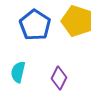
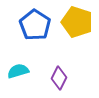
yellow pentagon: moved 1 px down
cyan semicircle: moved 1 px up; rotated 60 degrees clockwise
